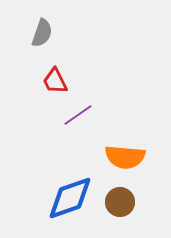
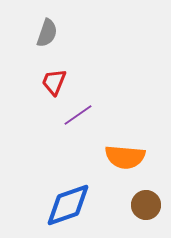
gray semicircle: moved 5 px right
red trapezoid: moved 1 px left, 1 px down; rotated 48 degrees clockwise
blue diamond: moved 2 px left, 7 px down
brown circle: moved 26 px right, 3 px down
